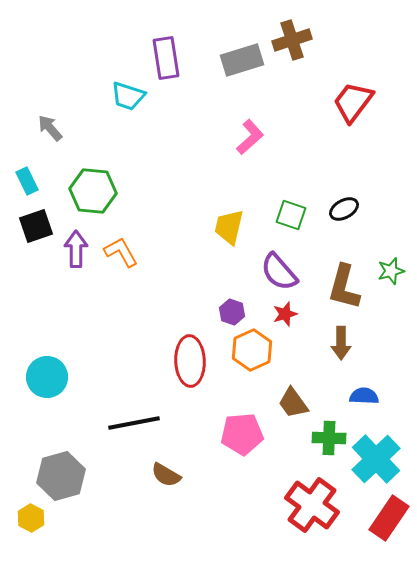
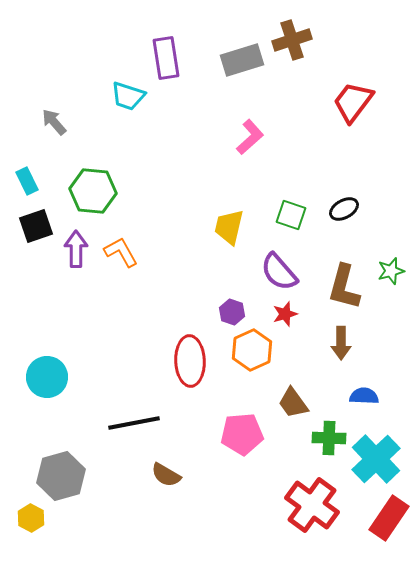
gray arrow: moved 4 px right, 6 px up
